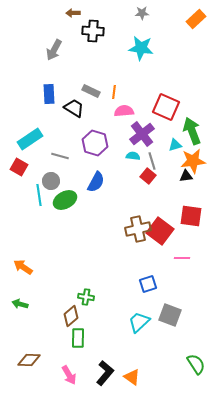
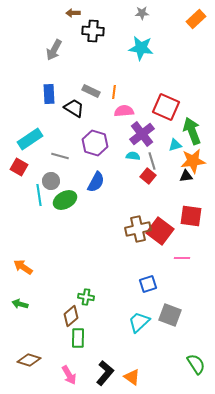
brown diamond at (29, 360): rotated 15 degrees clockwise
